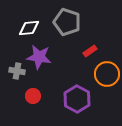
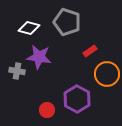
white diamond: rotated 20 degrees clockwise
red circle: moved 14 px right, 14 px down
